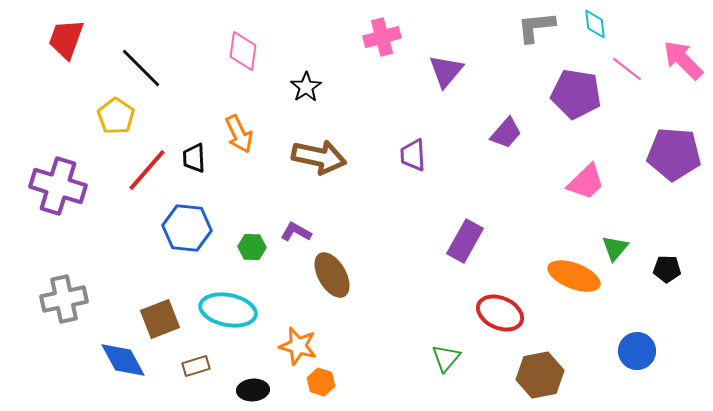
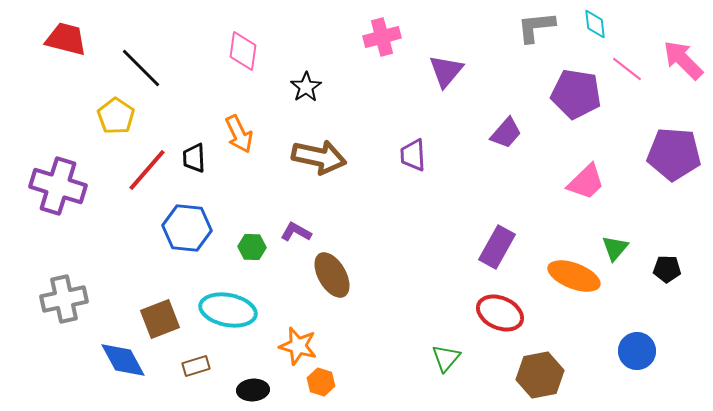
red trapezoid at (66, 39): rotated 84 degrees clockwise
purple rectangle at (465, 241): moved 32 px right, 6 px down
